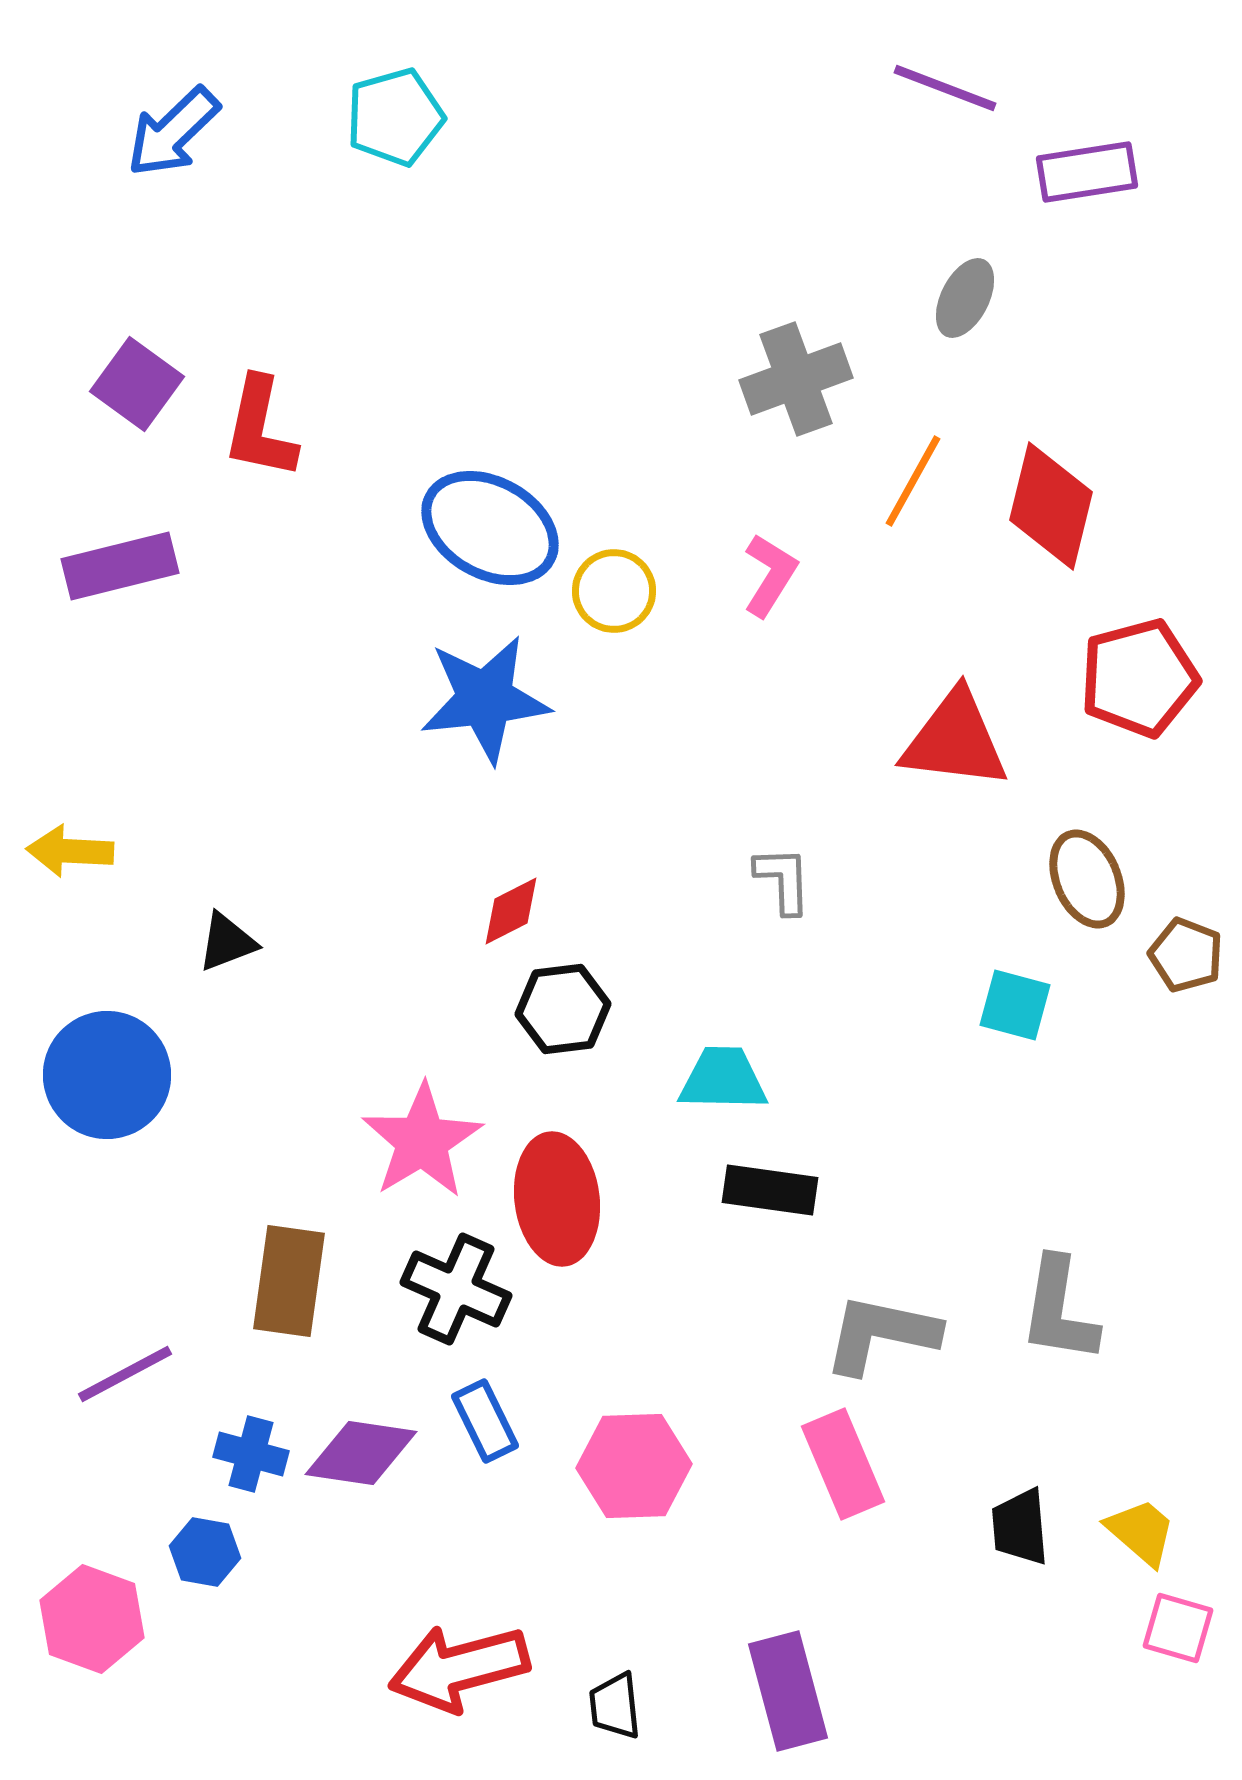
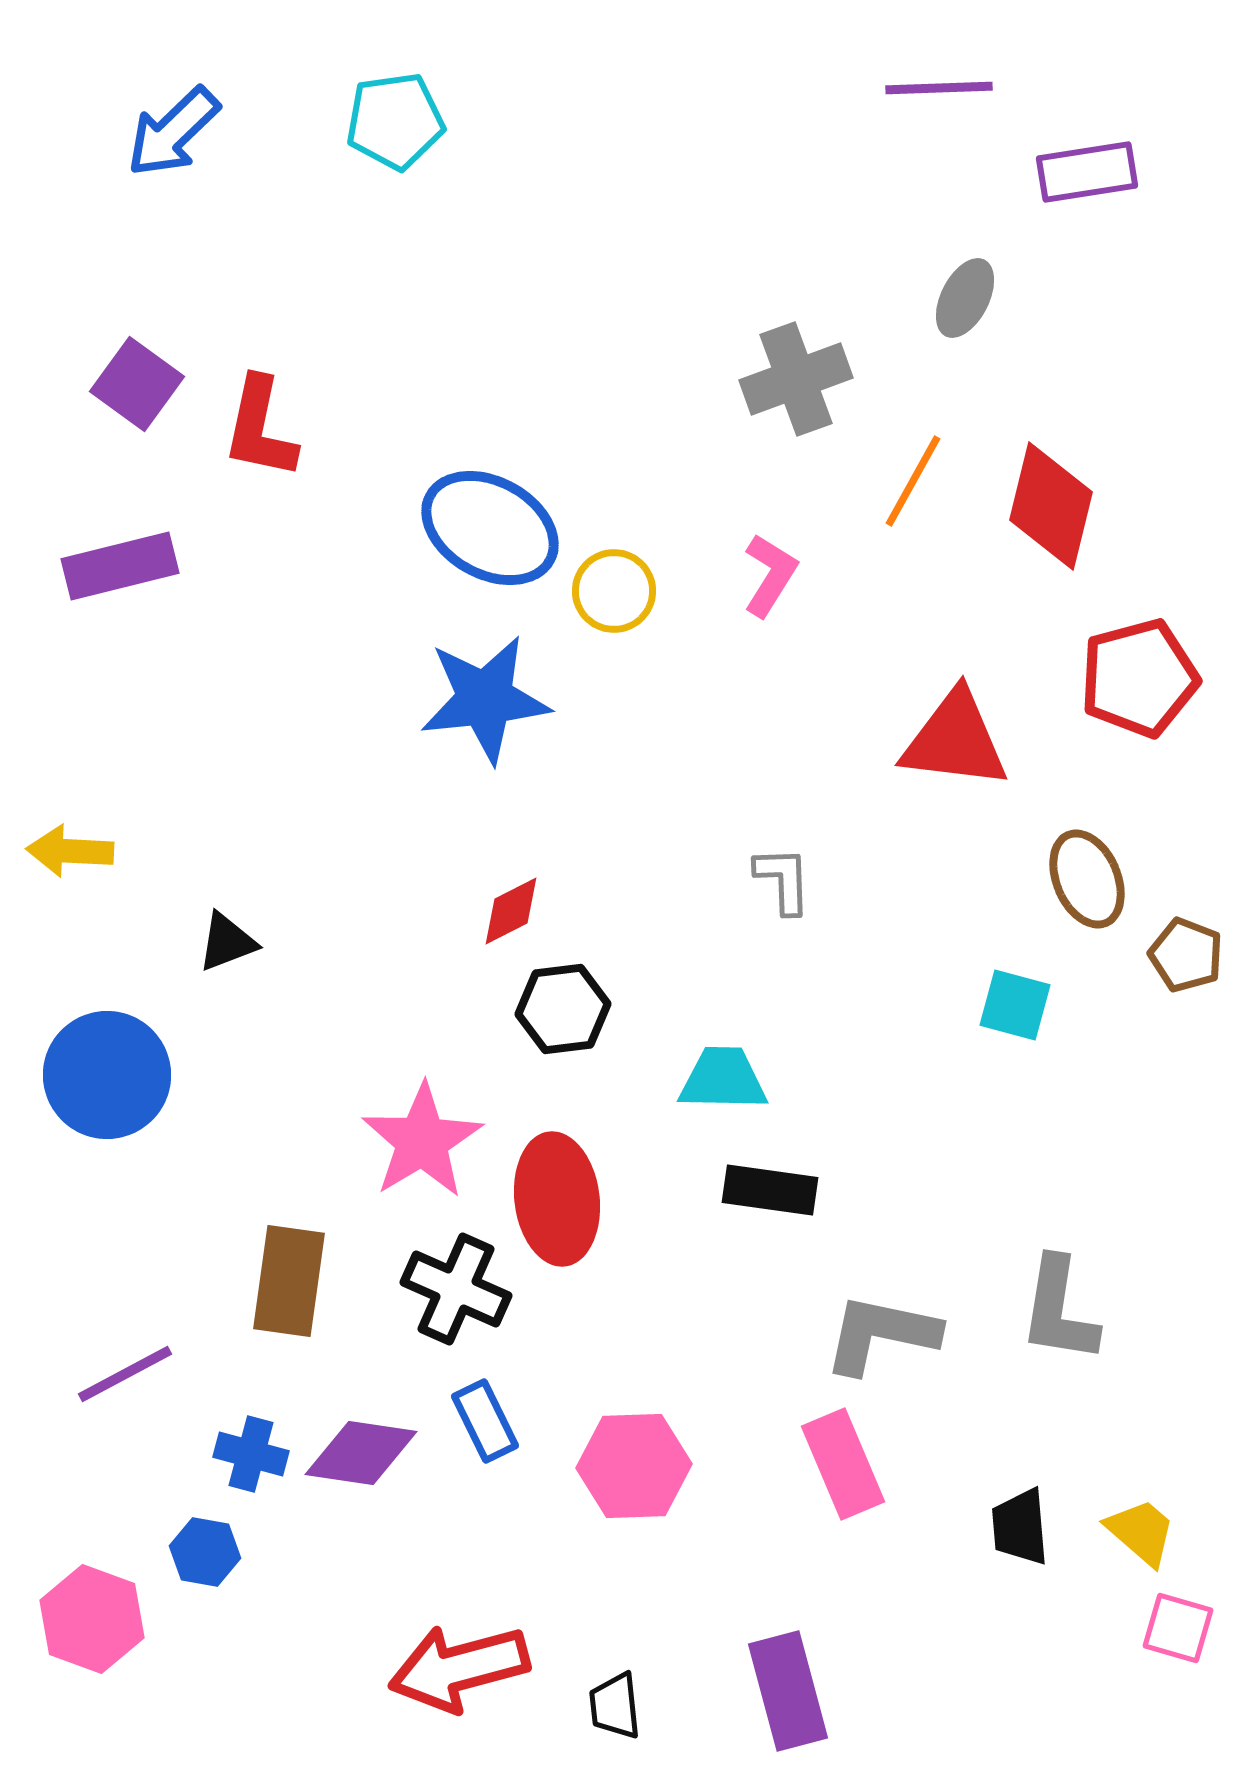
purple line at (945, 88): moved 6 px left; rotated 23 degrees counterclockwise
cyan pentagon at (395, 117): moved 4 px down; rotated 8 degrees clockwise
